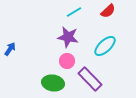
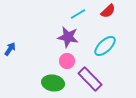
cyan line: moved 4 px right, 2 px down
